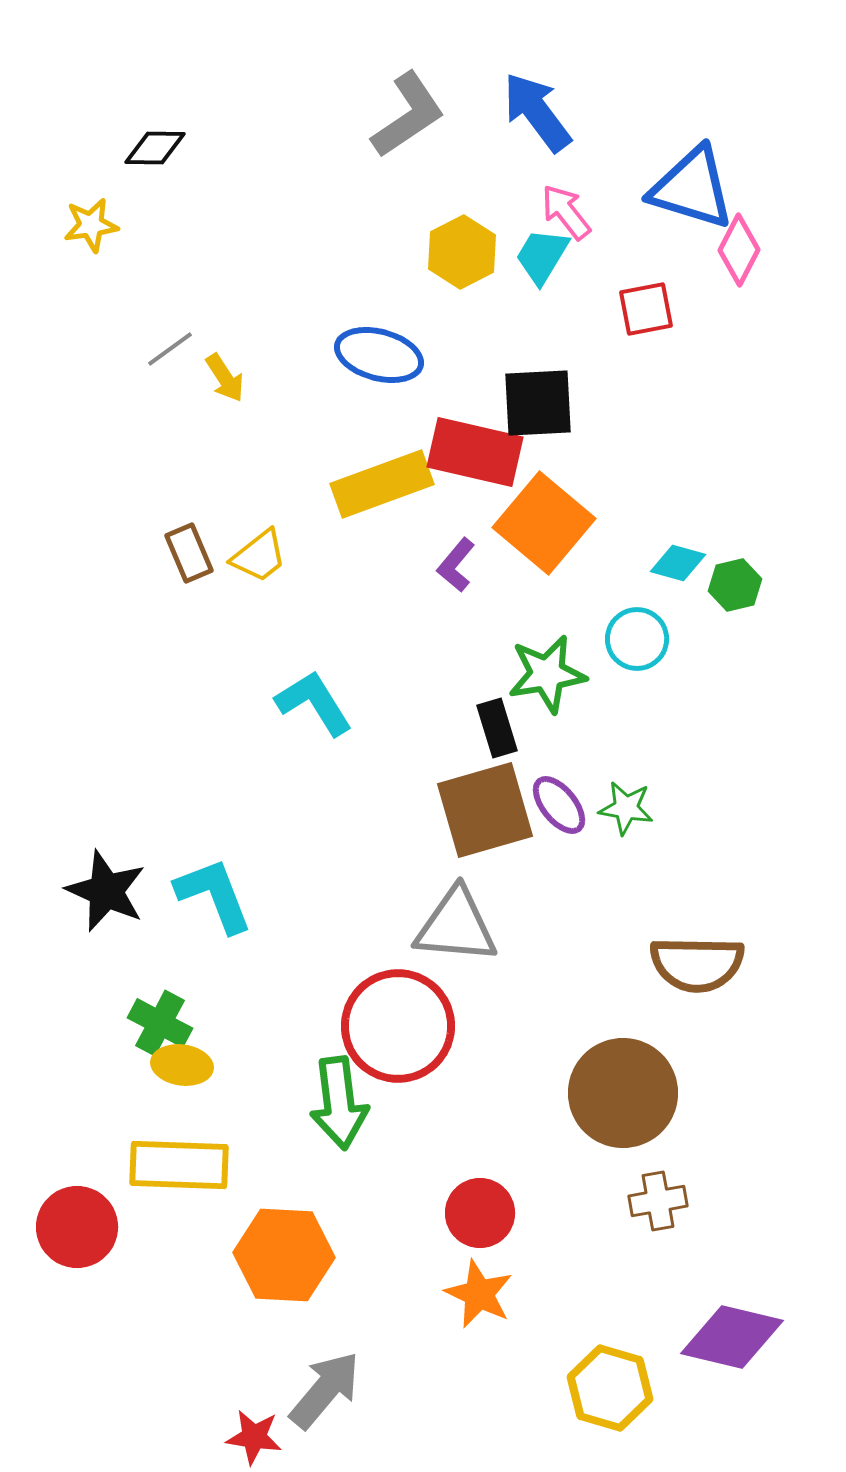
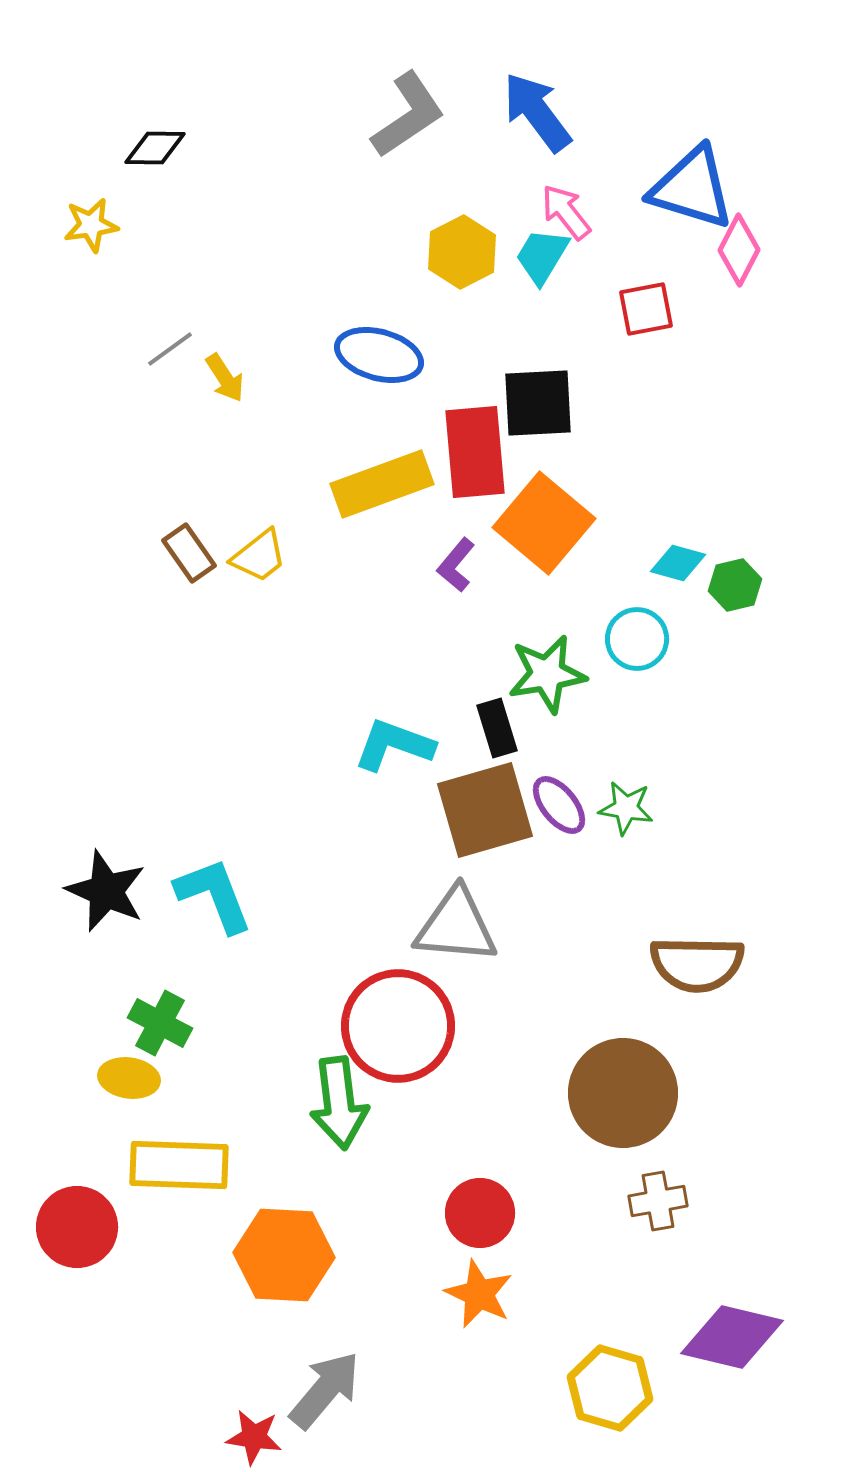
red rectangle at (475, 452): rotated 72 degrees clockwise
brown rectangle at (189, 553): rotated 12 degrees counterclockwise
cyan L-shape at (314, 703): moved 80 px right, 42 px down; rotated 38 degrees counterclockwise
yellow ellipse at (182, 1065): moved 53 px left, 13 px down
